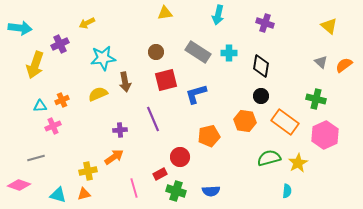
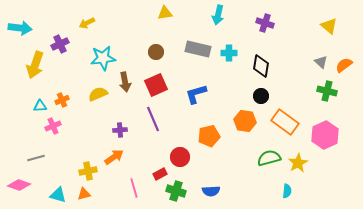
gray rectangle at (198, 52): moved 3 px up; rotated 20 degrees counterclockwise
red square at (166, 80): moved 10 px left, 5 px down; rotated 10 degrees counterclockwise
green cross at (316, 99): moved 11 px right, 8 px up
